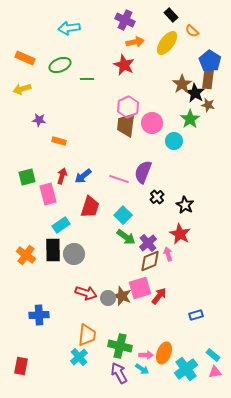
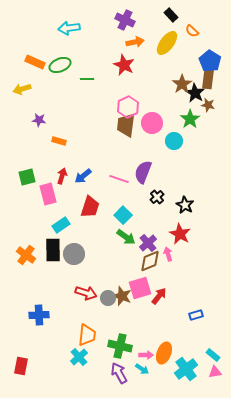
orange rectangle at (25, 58): moved 10 px right, 4 px down
